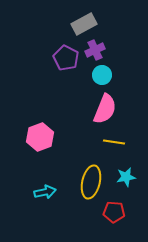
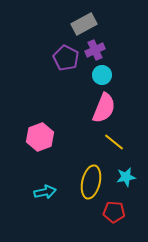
pink semicircle: moved 1 px left, 1 px up
yellow line: rotated 30 degrees clockwise
